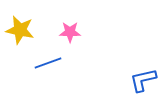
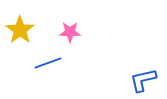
yellow star: rotated 24 degrees clockwise
